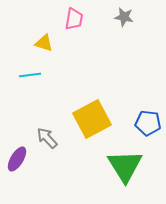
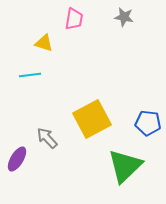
green triangle: rotated 18 degrees clockwise
